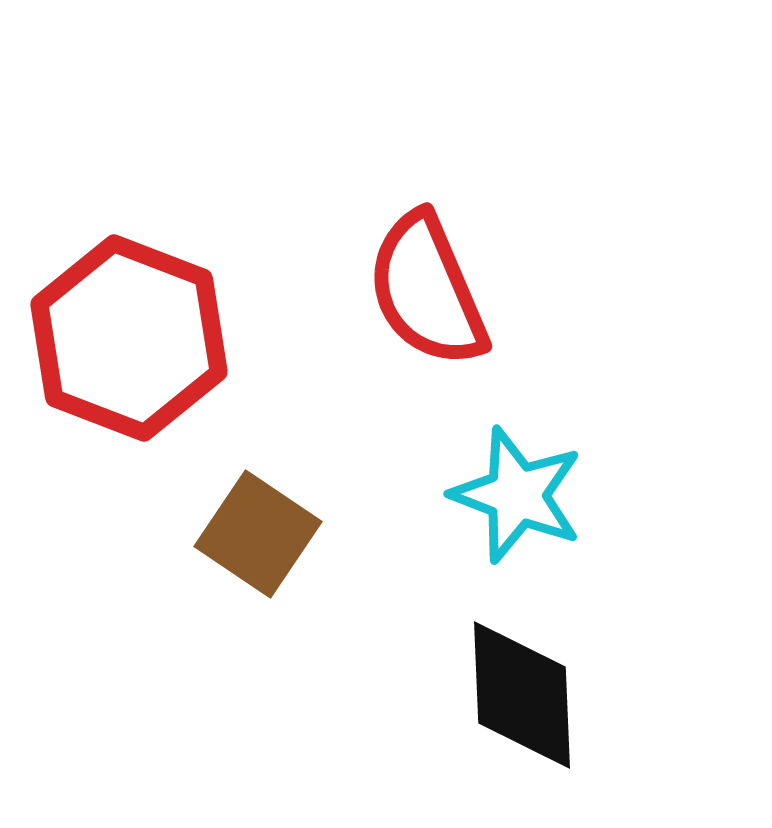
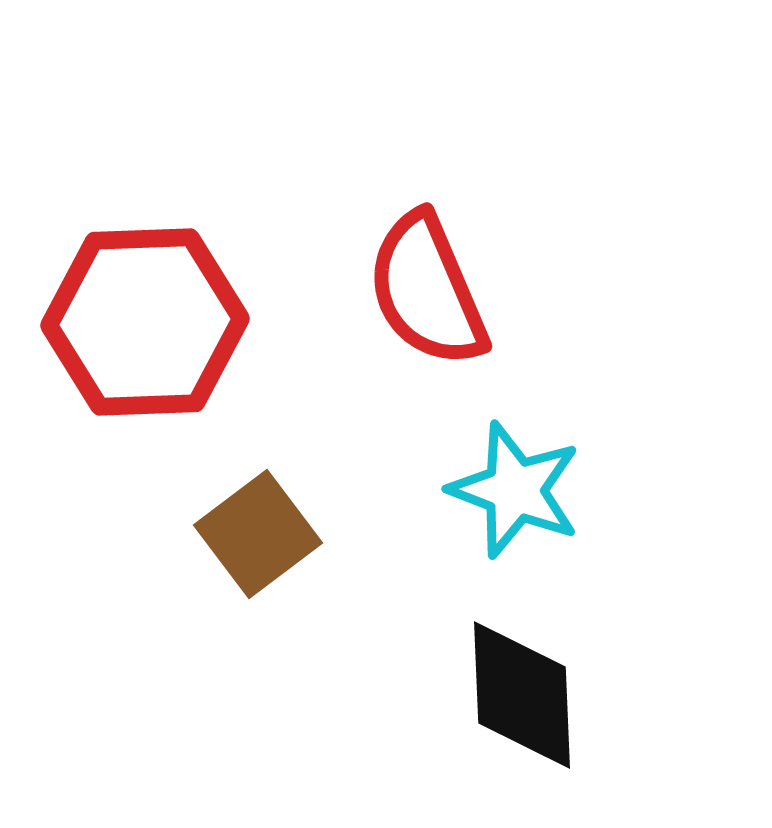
red hexagon: moved 16 px right, 16 px up; rotated 23 degrees counterclockwise
cyan star: moved 2 px left, 5 px up
brown square: rotated 19 degrees clockwise
